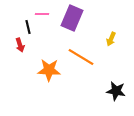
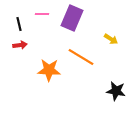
black line: moved 9 px left, 3 px up
yellow arrow: rotated 80 degrees counterclockwise
red arrow: rotated 80 degrees counterclockwise
